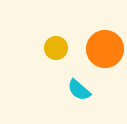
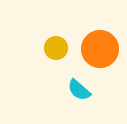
orange circle: moved 5 px left
